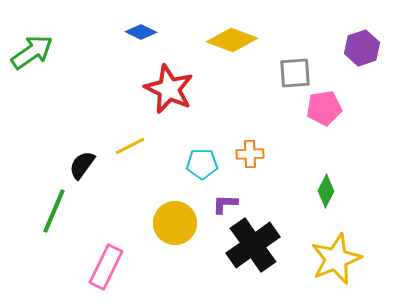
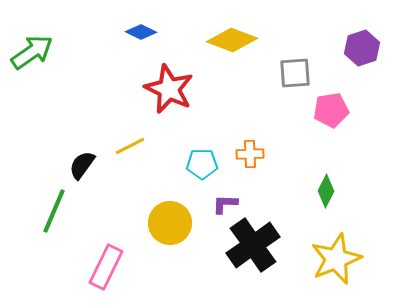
pink pentagon: moved 7 px right, 2 px down
yellow circle: moved 5 px left
